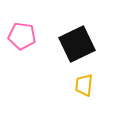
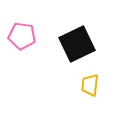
yellow trapezoid: moved 6 px right
